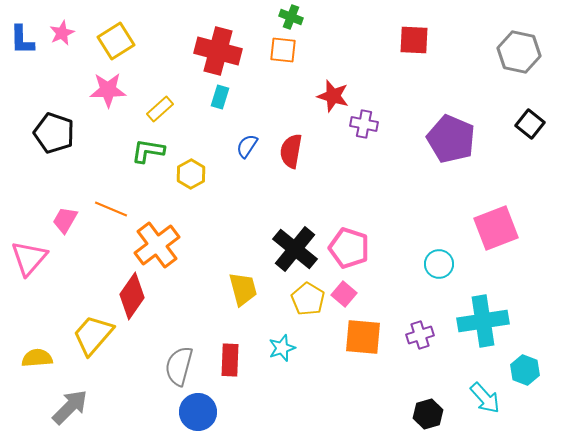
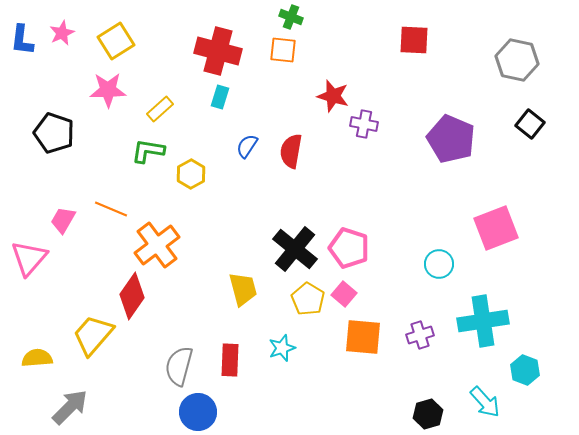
blue L-shape at (22, 40): rotated 8 degrees clockwise
gray hexagon at (519, 52): moved 2 px left, 8 px down
pink trapezoid at (65, 220): moved 2 px left
cyan arrow at (485, 398): moved 4 px down
